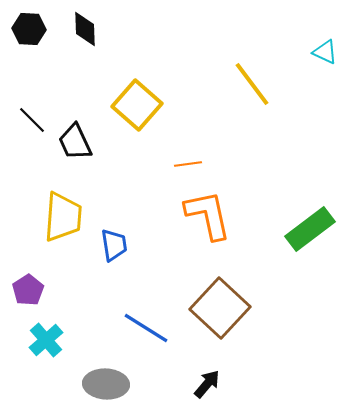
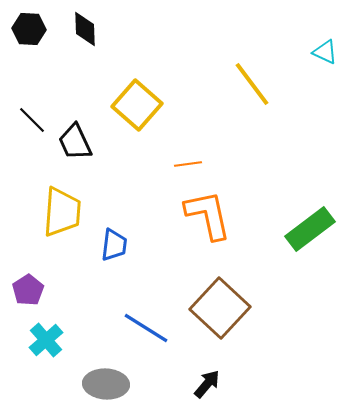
yellow trapezoid: moved 1 px left, 5 px up
blue trapezoid: rotated 16 degrees clockwise
